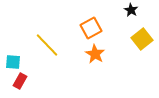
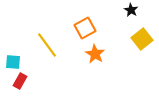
orange square: moved 6 px left
yellow line: rotated 8 degrees clockwise
